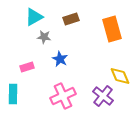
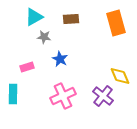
brown rectangle: rotated 14 degrees clockwise
orange rectangle: moved 4 px right, 6 px up
